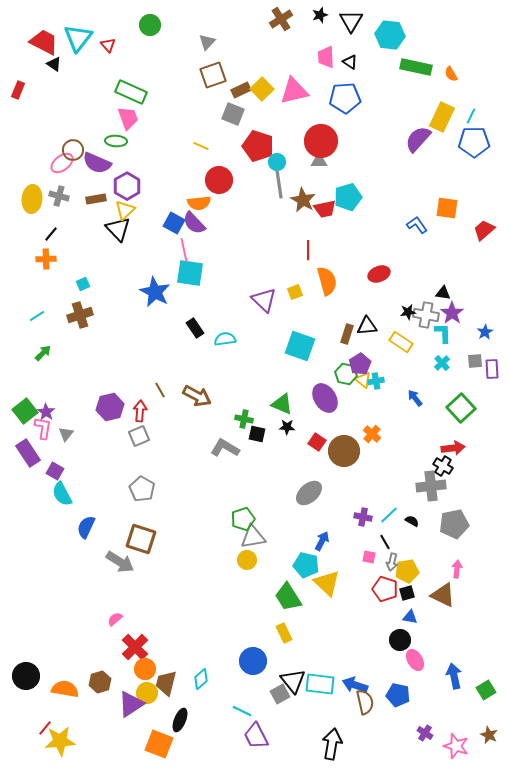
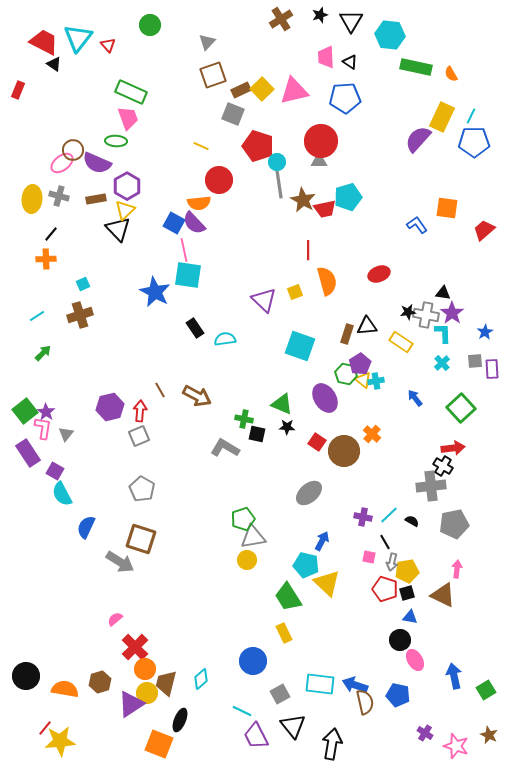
cyan square at (190, 273): moved 2 px left, 2 px down
black triangle at (293, 681): moved 45 px down
